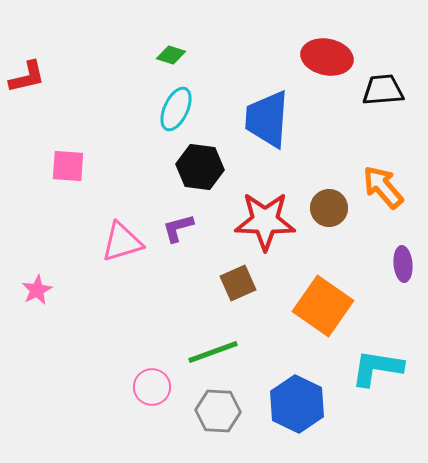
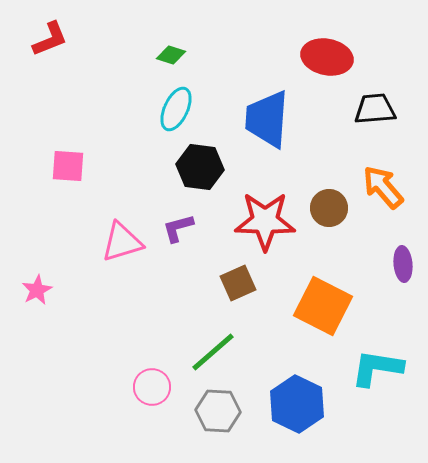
red L-shape: moved 23 px right, 38 px up; rotated 9 degrees counterclockwise
black trapezoid: moved 8 px left, 19 px down
orange square: rotated 8 degrees counterclockwise
green line: rotated 21 degrees counterclockwise
